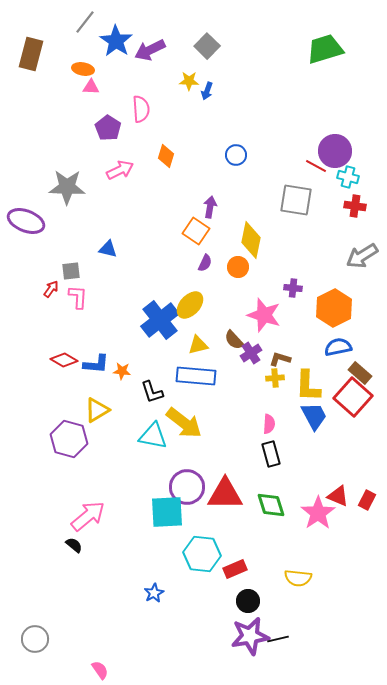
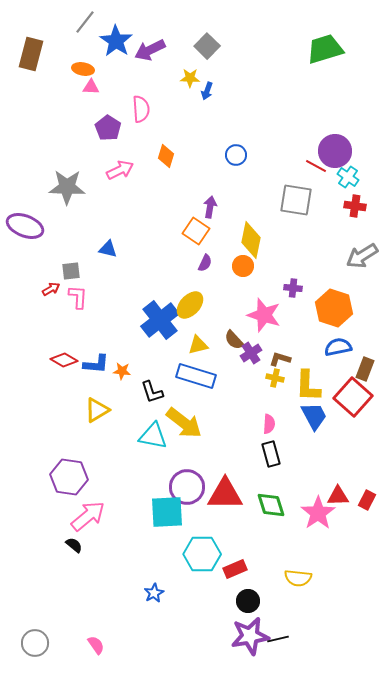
yellow star at (189, 81): moved 1 px right, 3 px up
cyan cross at (348, 177): rotated 20 degrees clockwise
purple ellipse at (26, 221): moved 1 px left, 5 px down
orange circle at (238, 267): moved 5 px right, 1 px up
red arrow at (51, 289): rotated 24 degrees clockwise
orange hexagon at (334, 308): rotated 15 degrees counterclockwise
brown rectangle at (360, 373): moved 5 px right, 4 px up; rotated 70 degrees clockwise
blue rectangle at (196, 376): rotated 12 degrees clockwise
yellow cross at (275, 378): rotated 18 degrees clockwise
purple hexagon at (69, 439): moved 38 px down; rotated 6 degrees counterclockwise
red triangle at (338, 496): rotated 25 degrees counterclockwise
cyan hexagon at (202, 554): rotated 6 degrees counterclockwise
gray circle at (35, 639): moved 4 px down
pink semicircle at (100, 670): moved 4 px left, 25 px up
